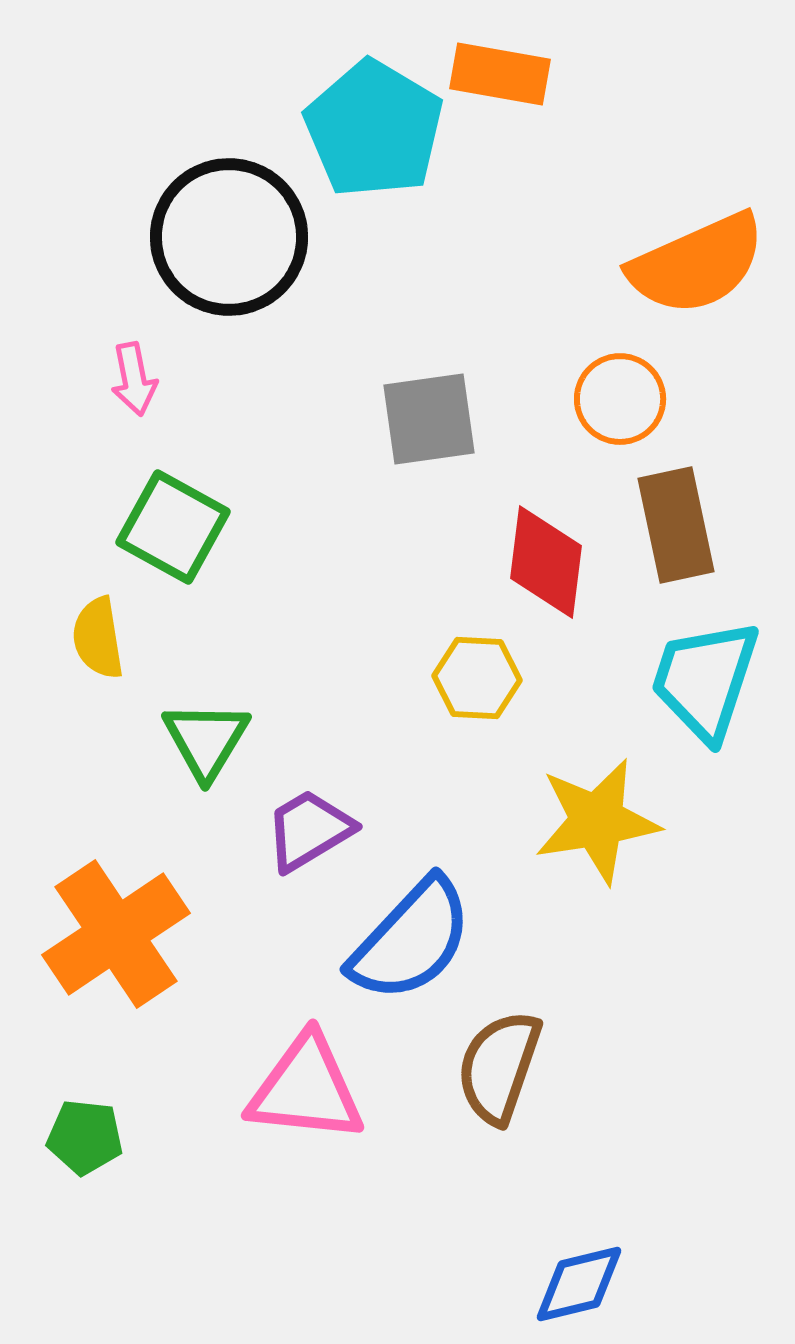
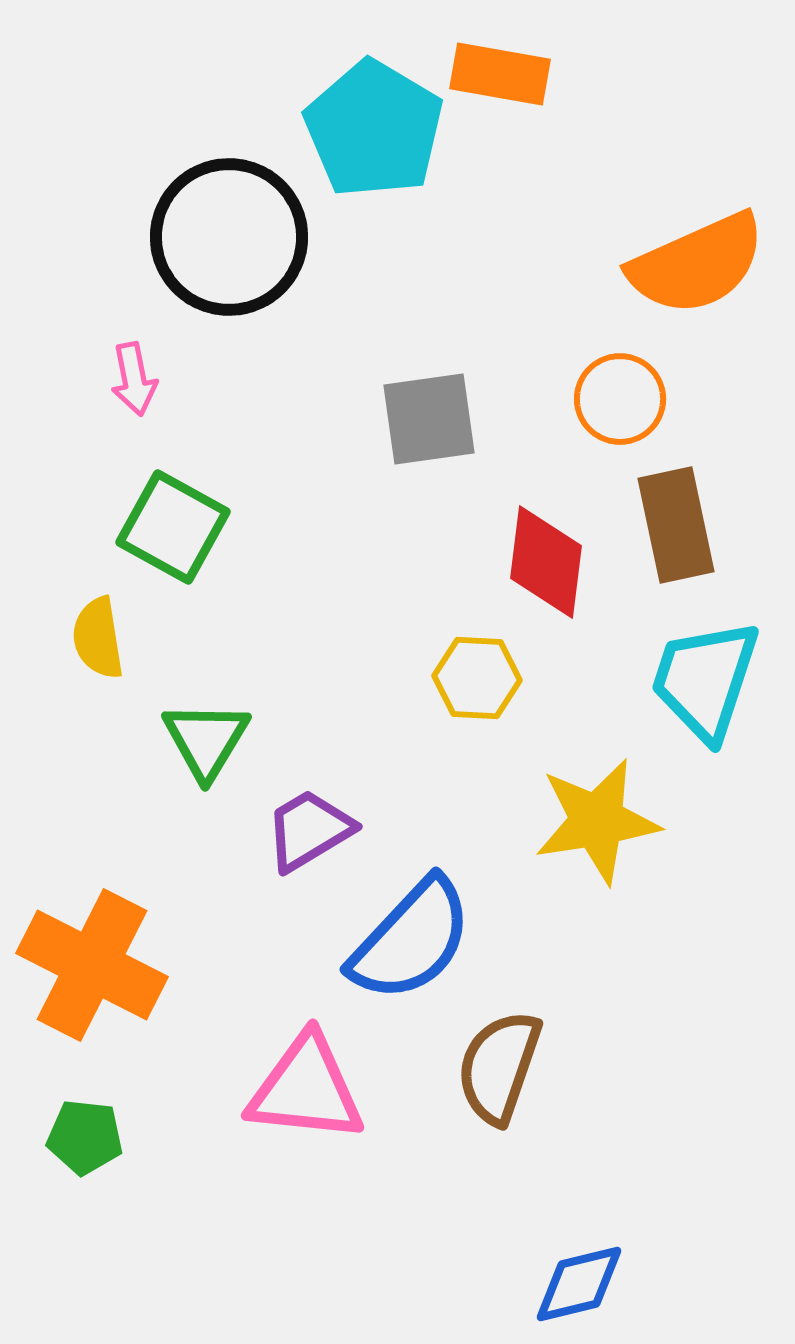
orange cross: moved 24 px left, 31 px down; rotated 29 degrees counterclockwise
